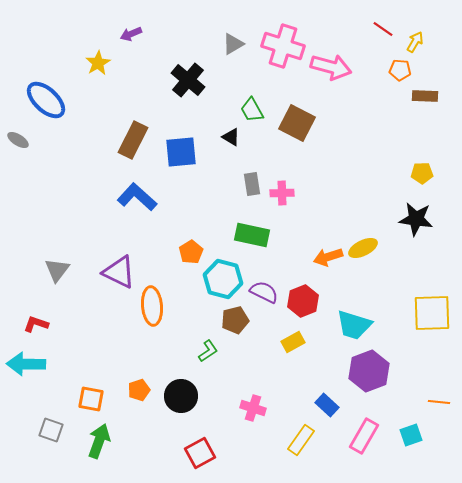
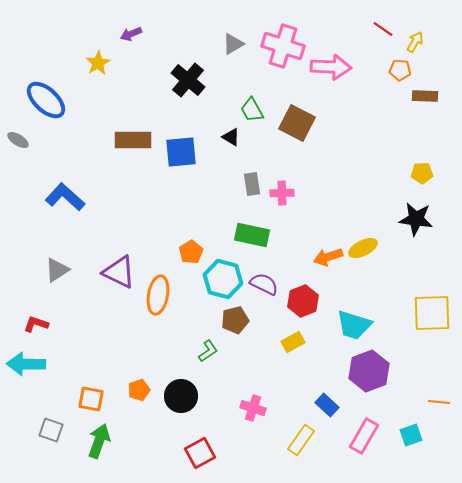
pink arrow at (331, 67): rotated 12 degrees counterclockwise
brown rectangle at (133, 140): rotated 63 degrees clockwise
blue L-shape at (137, 197): moved 72 px left
gray triangle at (57, 270): rotated 20 degrees clockwise
purple semicircle at (264, 292): moved 8 px up
orange ellipse at (152, 306): moved 6 px right, 11 px up; rotated 15 degrees clockwise
